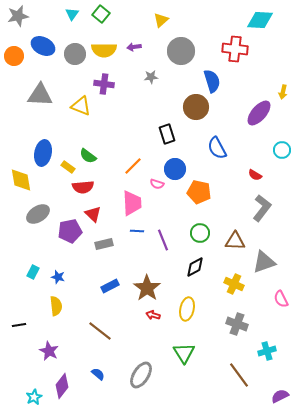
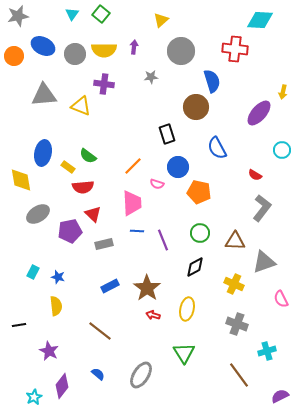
purple arrow at (134, 47): rotated 104 degrees clockwise
gray triangle at (40, 95): moved 4 px right; rotated 8 degrees counterclockwise
blue circle at (175, 169): moved 3 px right, 2 px up
